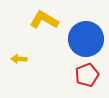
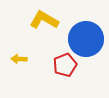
red pentagon: moved 22 px left, 10 px up
